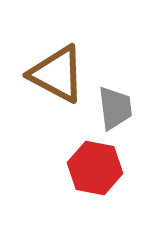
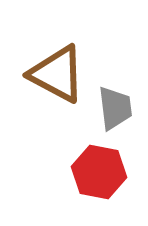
red hexagon: moved 4 px right, 4 px down
